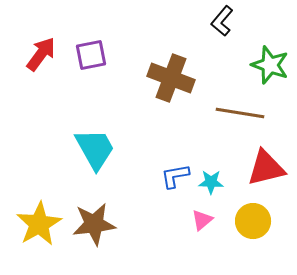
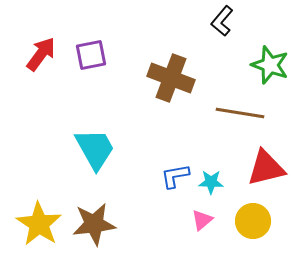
yellow star: rotated 9 degrees counterclockwise
